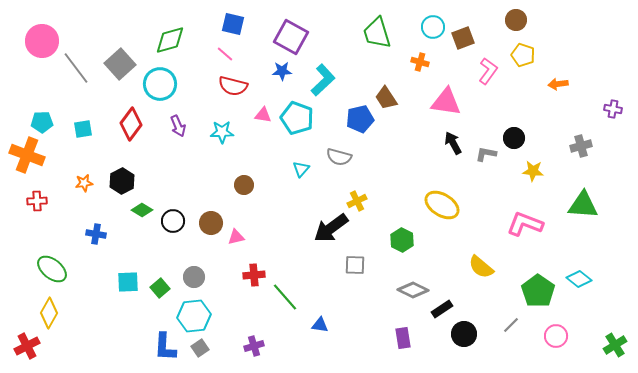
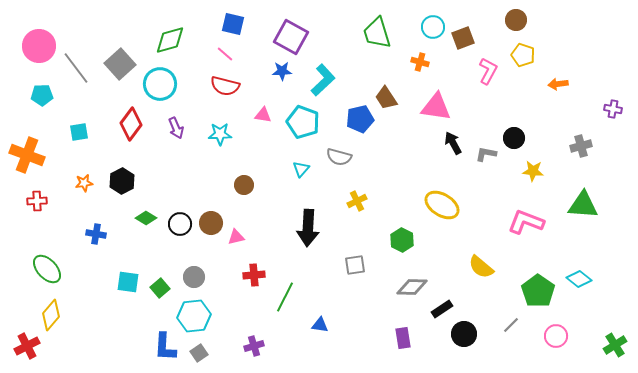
pink circle at (42, 41): moved 3 px left, 5 px down
pink L-shape at (488, 71): rotated 8 degrees counterclockwise
red semicircle at (233, 86): moved 8 px left
pink triangle at (446, 102): moved 10 px left, 5 px down
cyan pentagon at (297, 118): moved 6 px right, 4 px down
cyan pentagon at (42, 122): moved 27 px up
purple arrow at (178, 126): moved 2 px left, 2 px down
cyan square at (83, 129): moved 4 px left, 3 px down
cyan star at (222, 132): moved 2 px left, 2 px down
green diamond at (142, 210): moved 4 px right, 8 px down
black circle at (173, 221): moved 7 px right, 3 px down
pink L-shape at (525, 224): moved 1 px right, 2 px up
black arrow at (331, 228): moved 23 px left; rotated 51 degrees counterclockwise
gray square at (355, 265): rotated 10 degrees counterclockwise
green ellipse at (52, 269): moved 5 px left; rotated 8 degrees clockwise
cyan square at (128, 282): rotated 10 degrees clockwise
gray diamond at (413, 290): moved 1 px left, 3 px up; rotated 24 degrees counterclockwise
green line at (285, 297): rotated 68 degrees clockwise
yellow diamond at (49, 313): moved 2 px right, 2 px down; rotated 12 degrees clockwise
gray square at (200, 348): moved 1 px left, 5 px down
